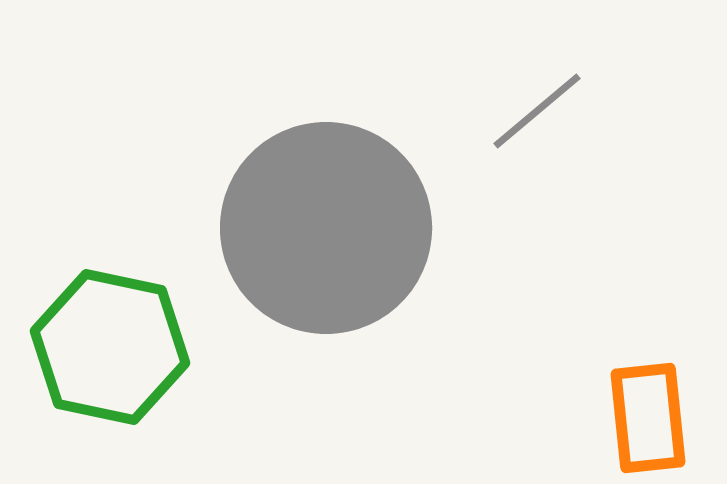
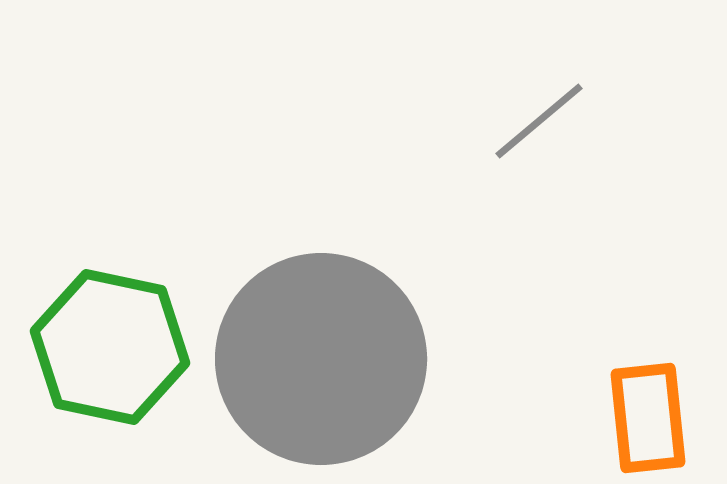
gray line: moved 2 px right, 10 px down
gray circle: moved 5 px left, 131 px down
